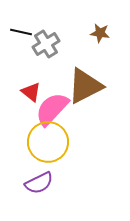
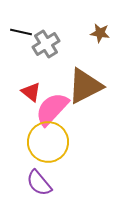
purple semicircle: rotated 76 degrees clockwise
